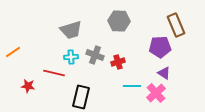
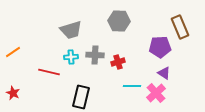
brown rectangle: moved 4 px right, 2 px down
gray cross: rotated 18 degrees counterclockwise
red line: moved 5 px left, 1 px up
red star: moved 15 px left, 7 px down; rotated 16 degrees clockwise
